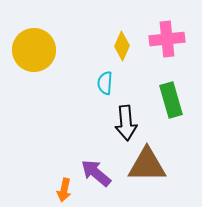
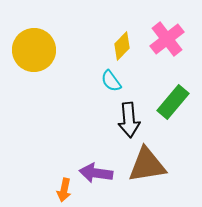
pink cross: rotated 32 degrees counterclockwise
yellow diamond: rotated 20 degrees clockwise
cyan semicircle: moved 6 px right, 2 px up; rotated 40 degrees counterclockwise
green rectangle: moved 2 px right, 2 px down; rotated 56 degrees clockwise
black arrow: moved 3 px right, 3 px up
brown triangle: rotated 9 degrees counterclockwise
purple arrow: rotated 32 degrees counterclockwise
